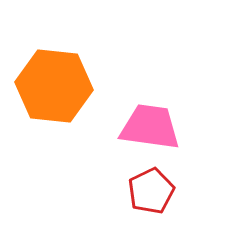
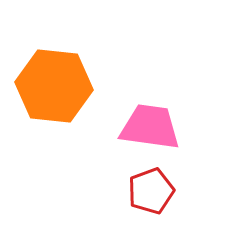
red pentagon: rotated 6 degrees clockwise
